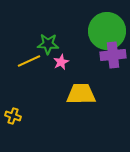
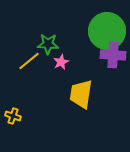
purple cross: rotated 10 degrees clockwise
yellow line: rotated 15 degrees counterclockwise
yellow trapezoid: rotated 80 degrees counterclockwise
